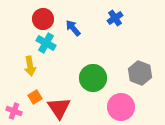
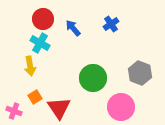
blue cross: moved 4 px left, 6 px down
cyan cross: moved 6 px left
